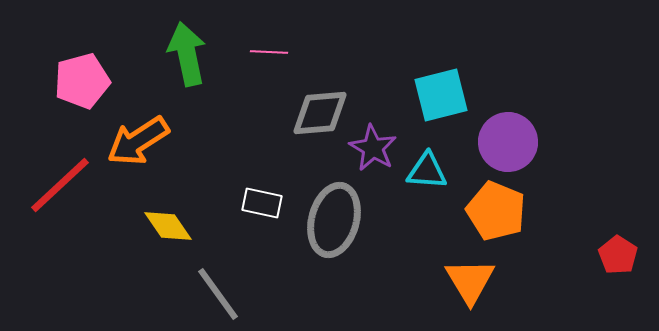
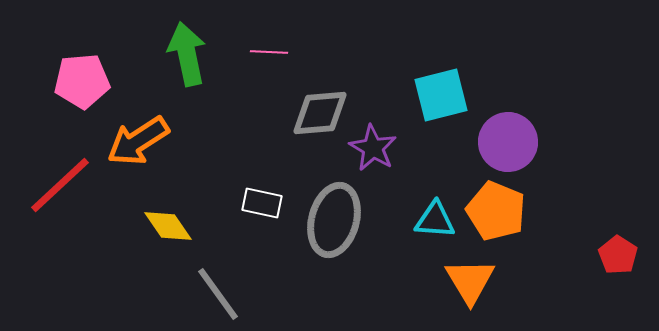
pink pentagon: rotated 10 degrees clockwise
cyan triangle: moved 8 px right, 49 px down
